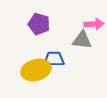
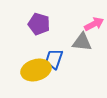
pink arrow: rotated 24 degrees counterclockwise
gray triangle: moved 2 px down
blue trapezoid: rotated 70 degrees counterclockwise
